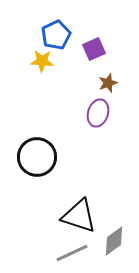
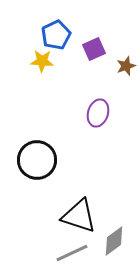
brown star: moved 18 px right, 17 px up
black circle: moved 3 px down
